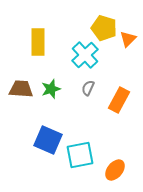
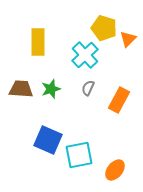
cyan square: moved 1 px left
